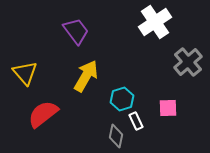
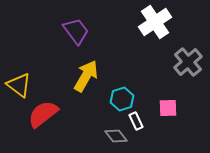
yellow triangle: moved 6 px left, 12 px down; rotated 12 degrees counterclockwise
gray diamond: rotated 50 degrees counterclockwise
